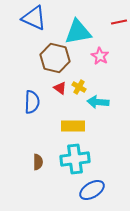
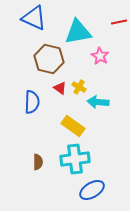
brown hexagon: moved 6 px left, 1 px down
yellow rectangle: rotated 35 degrees clockwise
